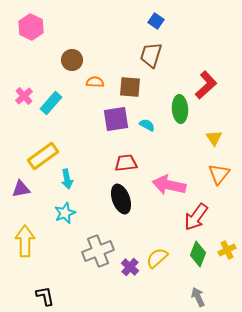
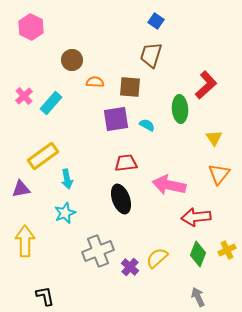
red arrow: rotated 48 degrees clockwise
